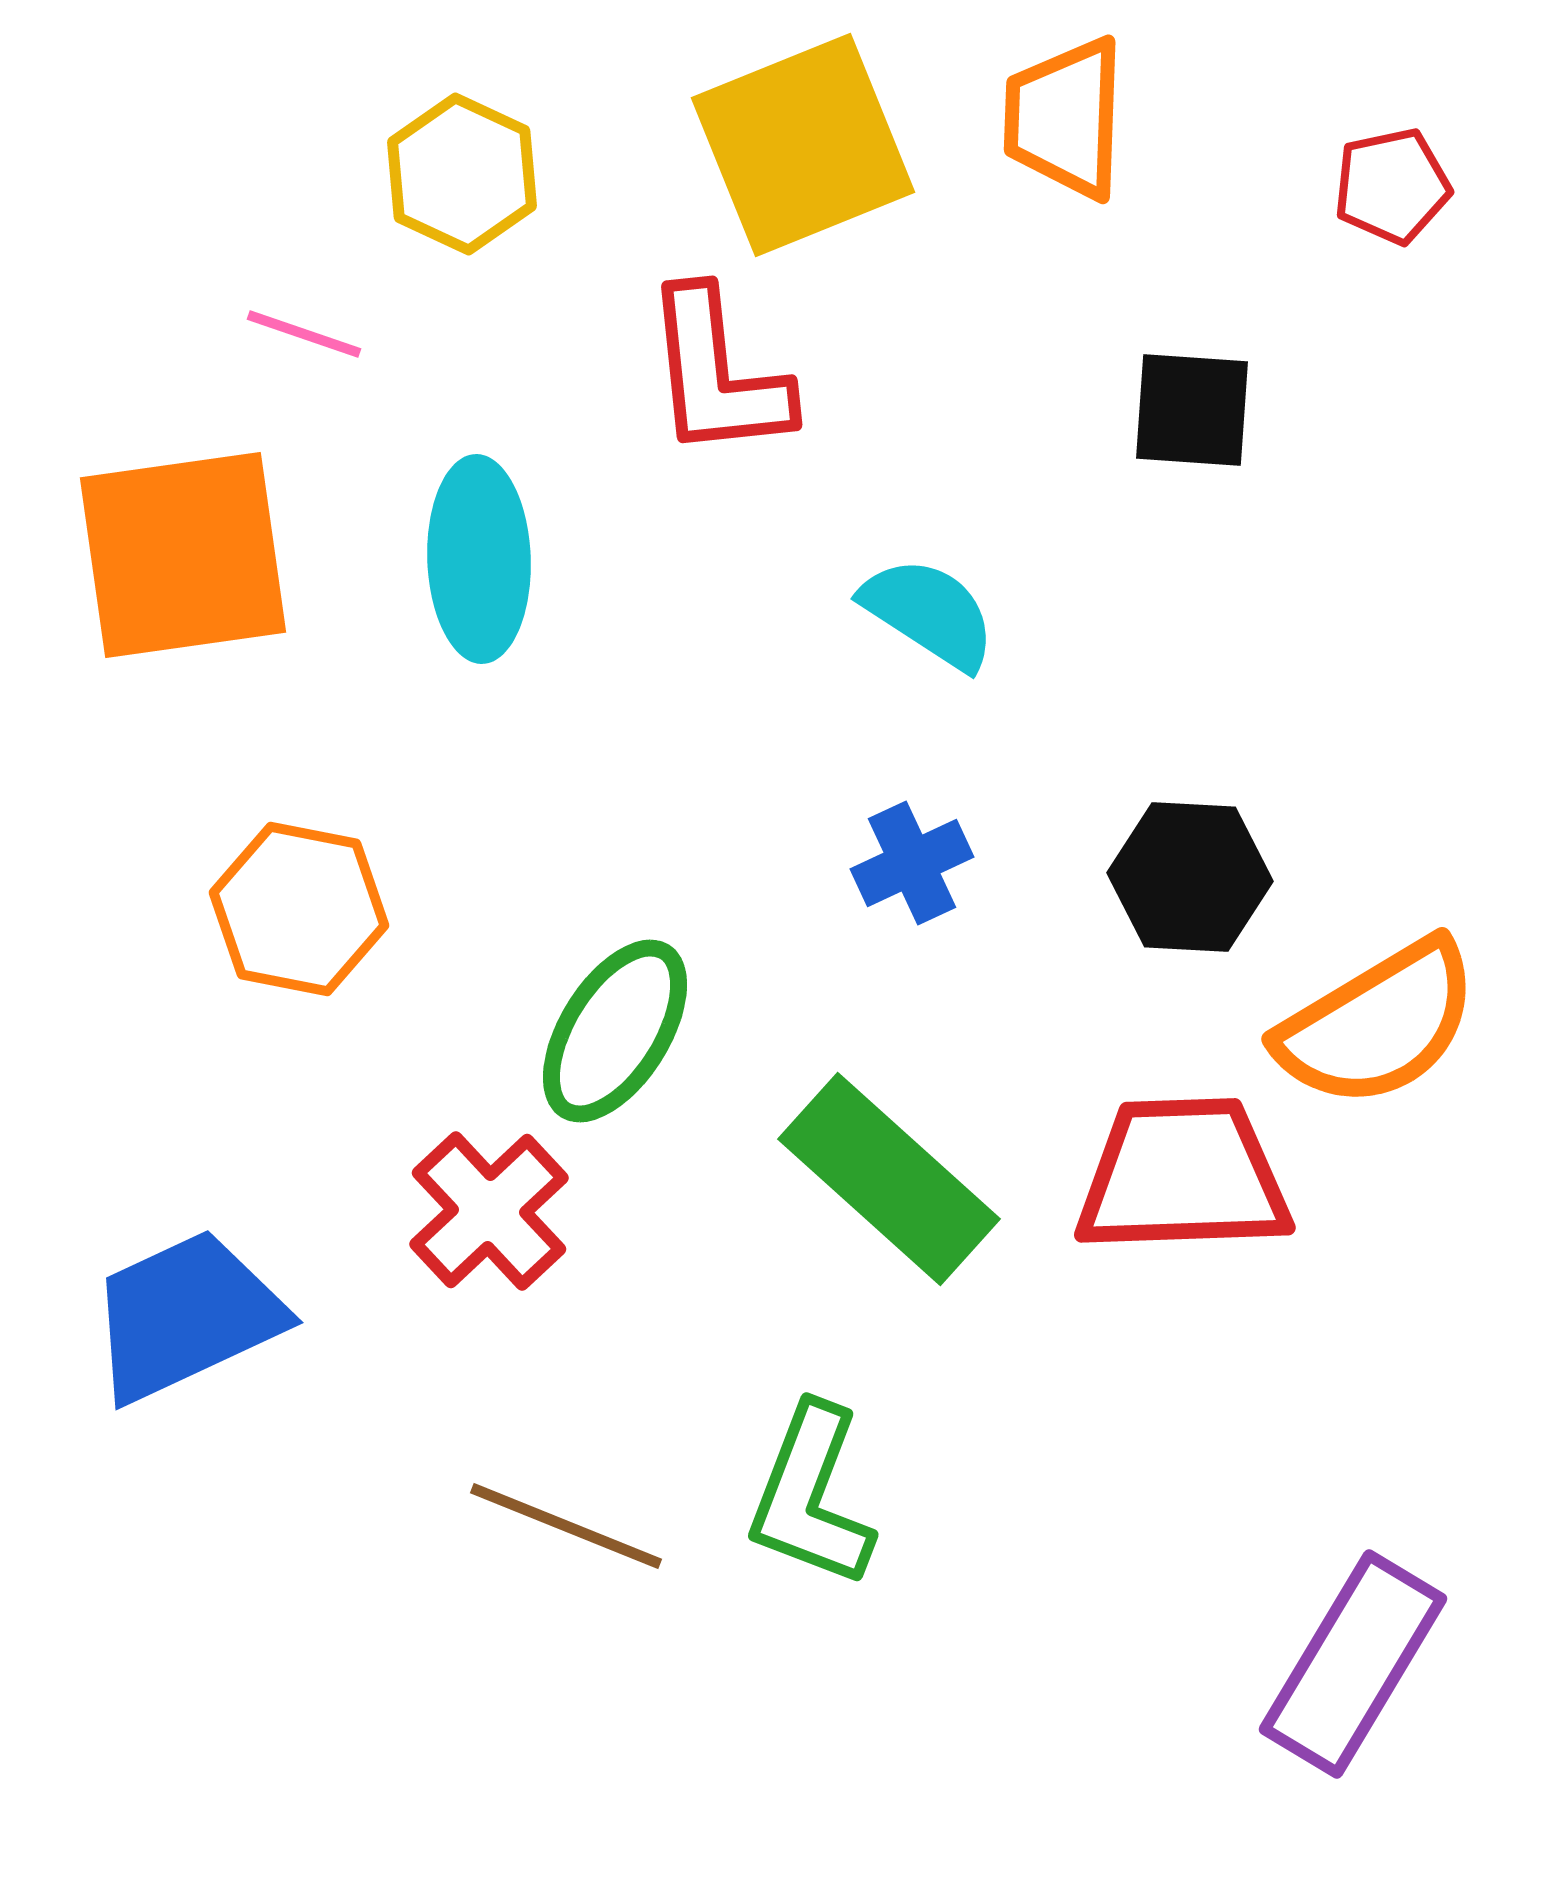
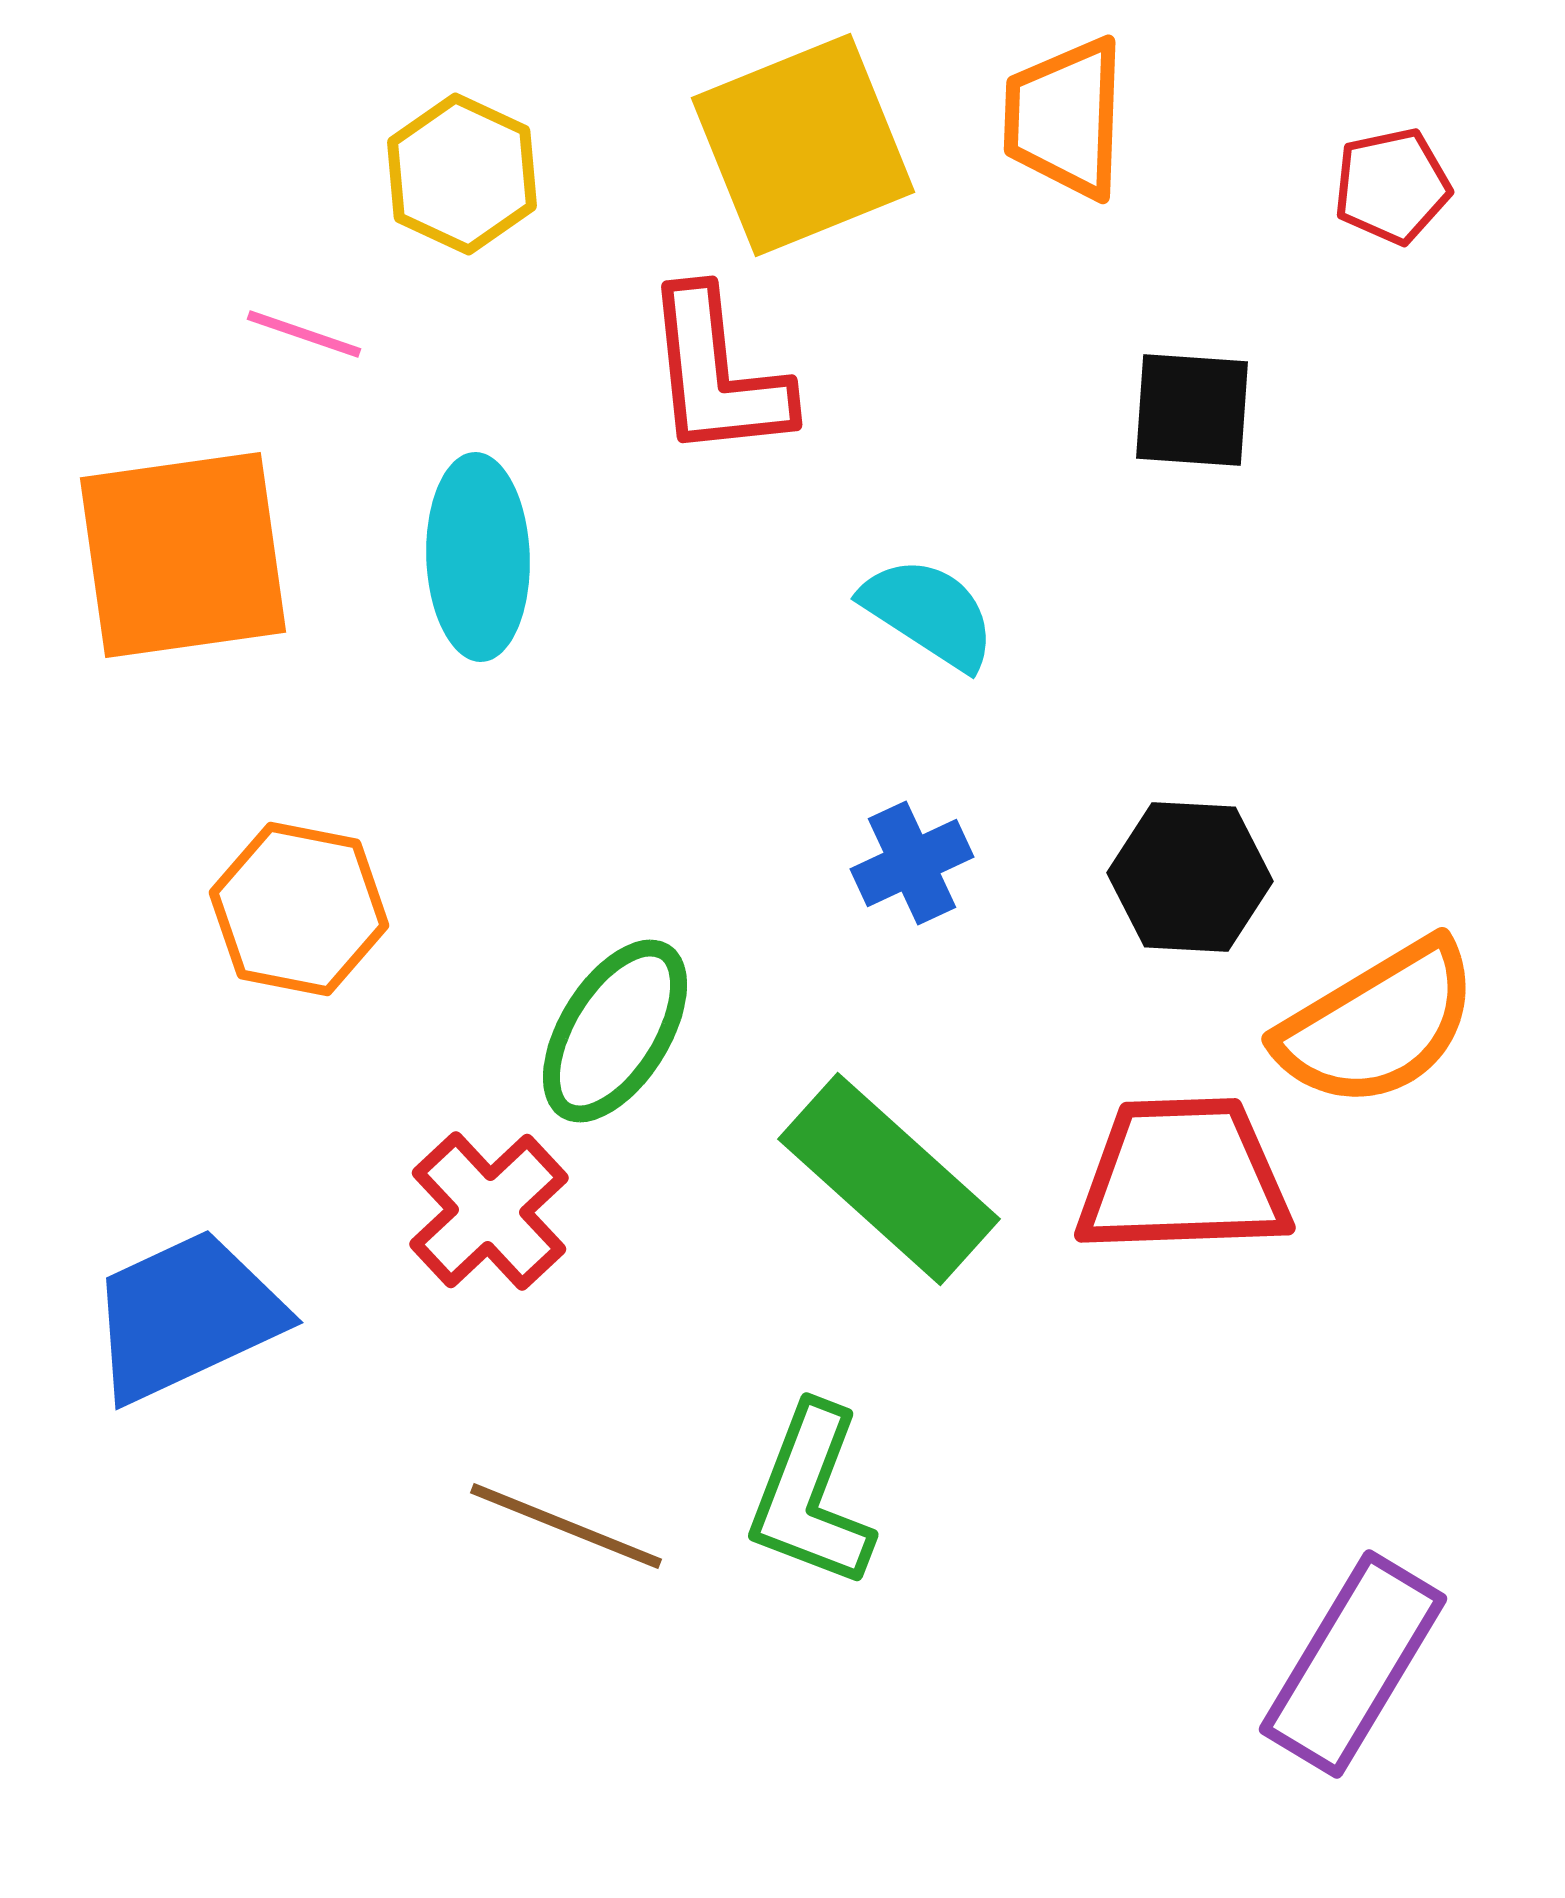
cyan ellipse: moved 1 px left, 2 px up
